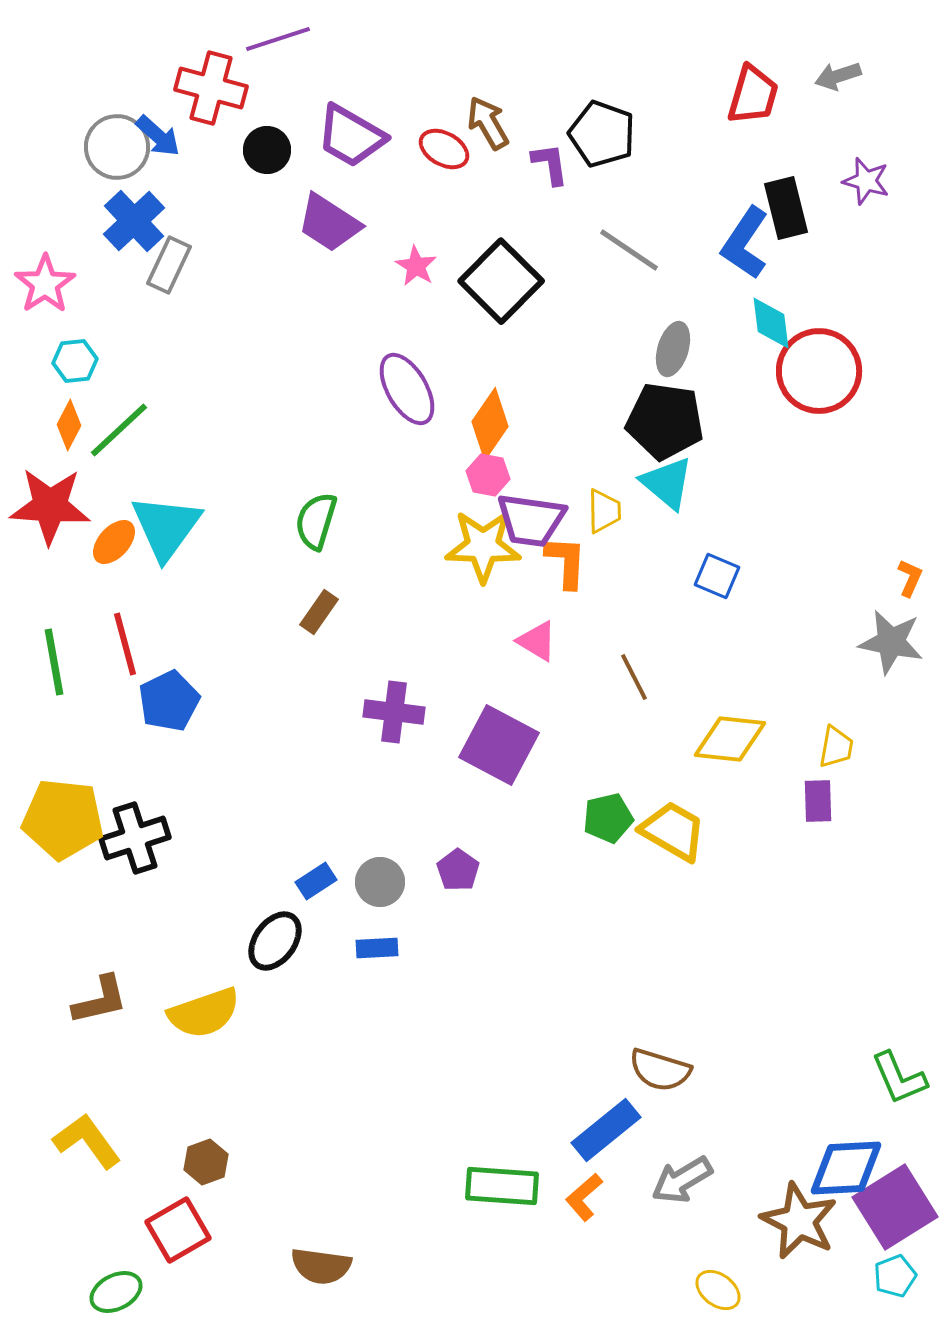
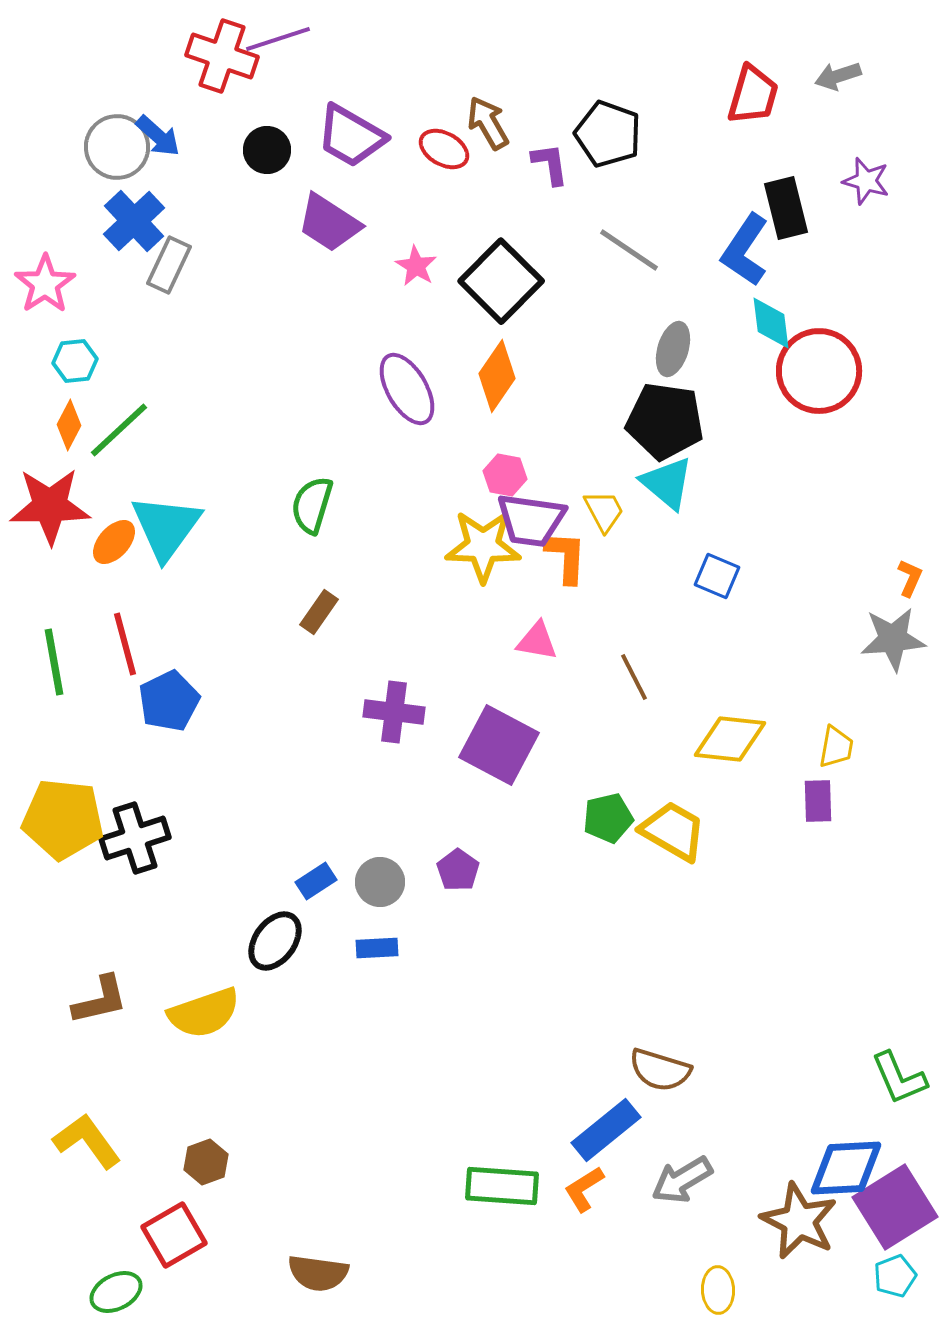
red cross at (211, 88): moved 11 px right, 32 px up; rotated 4 degrees clockwise
black pentagon at (602, 134): moved 6 px right
blue L-shape at (745, 243): moved 7 px down
orange diamond at (490, 424): moved 7 px right, 48 px up
pink hexagon at (488, 475): moved 17 px right
red star at (50, 506): rotated 4 degrees counterclockwise
yellow trapezoid at (604, 511): rotated 27 degrees counterclockwise
green semicircle at (316, 521): moved 4 px left, 16 px up
orange L-shape at (566, 562): moved 5 px up
pink triangle at (537, 641): rotated 21 degrees counterclockwise
gray star at (891, 642): moved 2 px right, 3 px up; rotated 16 degrees counterclockwise
orange L-shape at (584, 1197): moved 8 px up; rotated 9 degrees clockwise
red square at (178, 1230): moved 4 px left, 5 px down
brown semicircle at (321, 1266): moved 3 px left, 7 px down
yellow ellipse at (718, 1290): rotated 51 degrees clockwise
